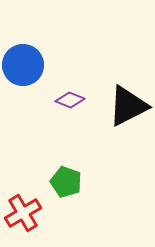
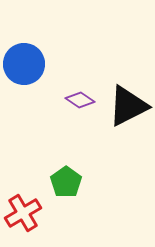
blue circle: moved 1 px right, 1 px up
purple diamond: moved 10 px right; rotated 12 degrees clockwise
green pentagon: rotated 16 degrees clockwise
